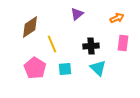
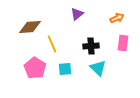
brown diamond: rotated 30 degrees clockwise
